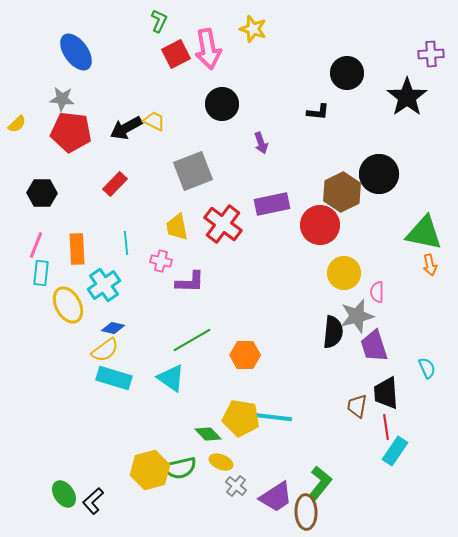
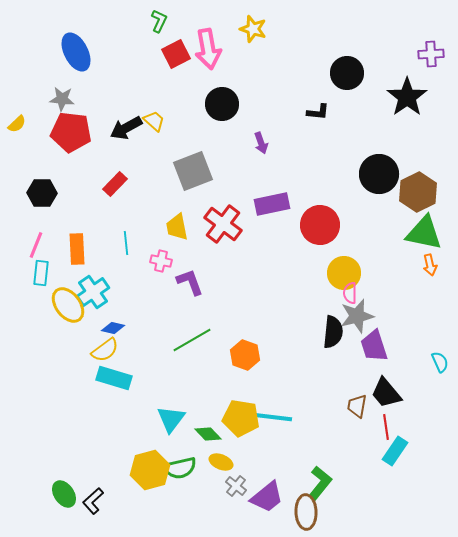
blue ellipse at (76, 52): rotated 9 degrees clockwise
yellow trapezoid at (154, 121): rotated 15 degrees clockwise
brown hexagon at (342, 192): moved 76 px right
purple L-shape at (190, 282): rotated 112 degrees counterclockwise
cyan cross at (104, 285): moved 11 px left, 7 px down
pink semicircle at (377, 292): moved 27 px left, 1 px down
yellow ellipse at (68, 305): rotated 9 degrees counterclockwise
orange hexagon at (245, 355): rotated 20 degrees clockwise
cyan semicircle at (427, 368): moved 13 px right, 6 px up
cyan triangle at (171, 378): moved 41 px down; rotated 32 degrees clockwise
black trapezoid at (386, 393): rotated 36 degrees counterclockwise
purple trapezoid at (276, 497): moved 9 px left; rotated 6 degrees counterclockwise
